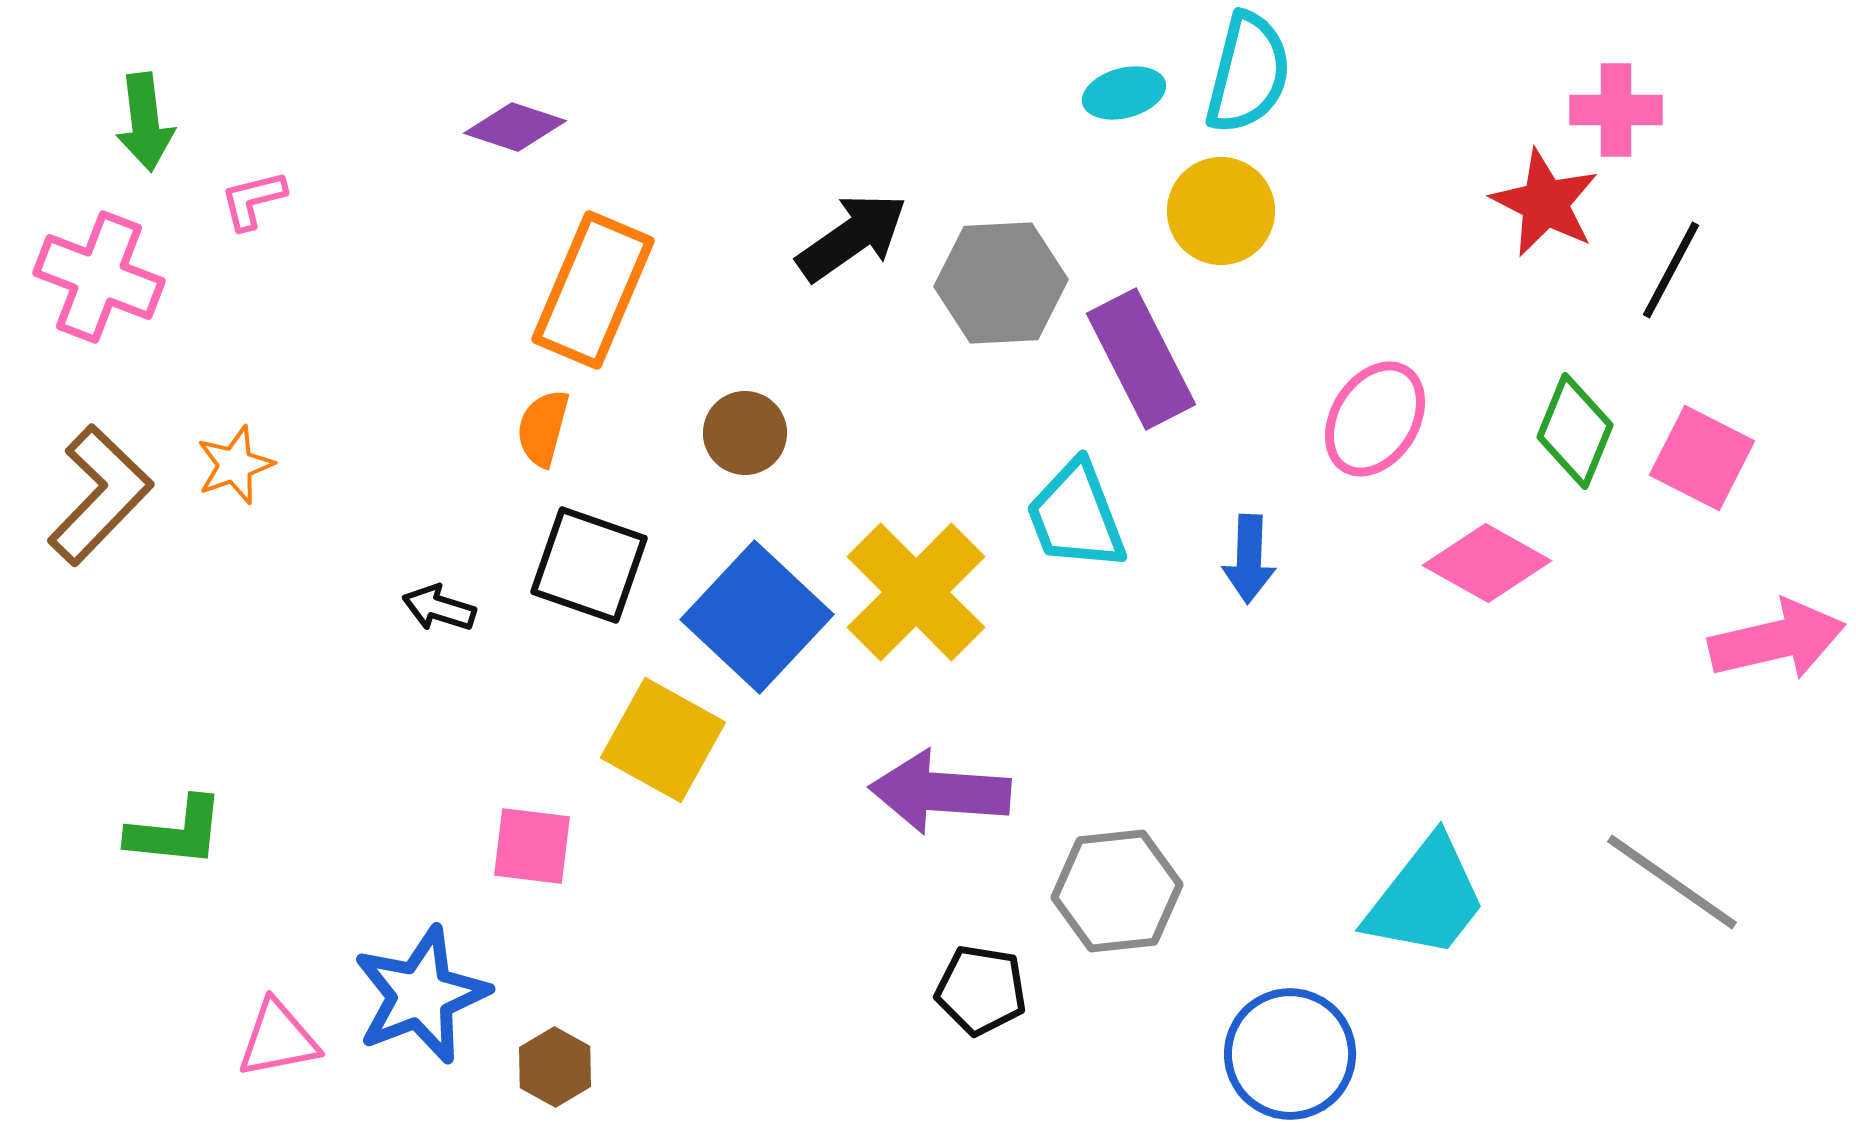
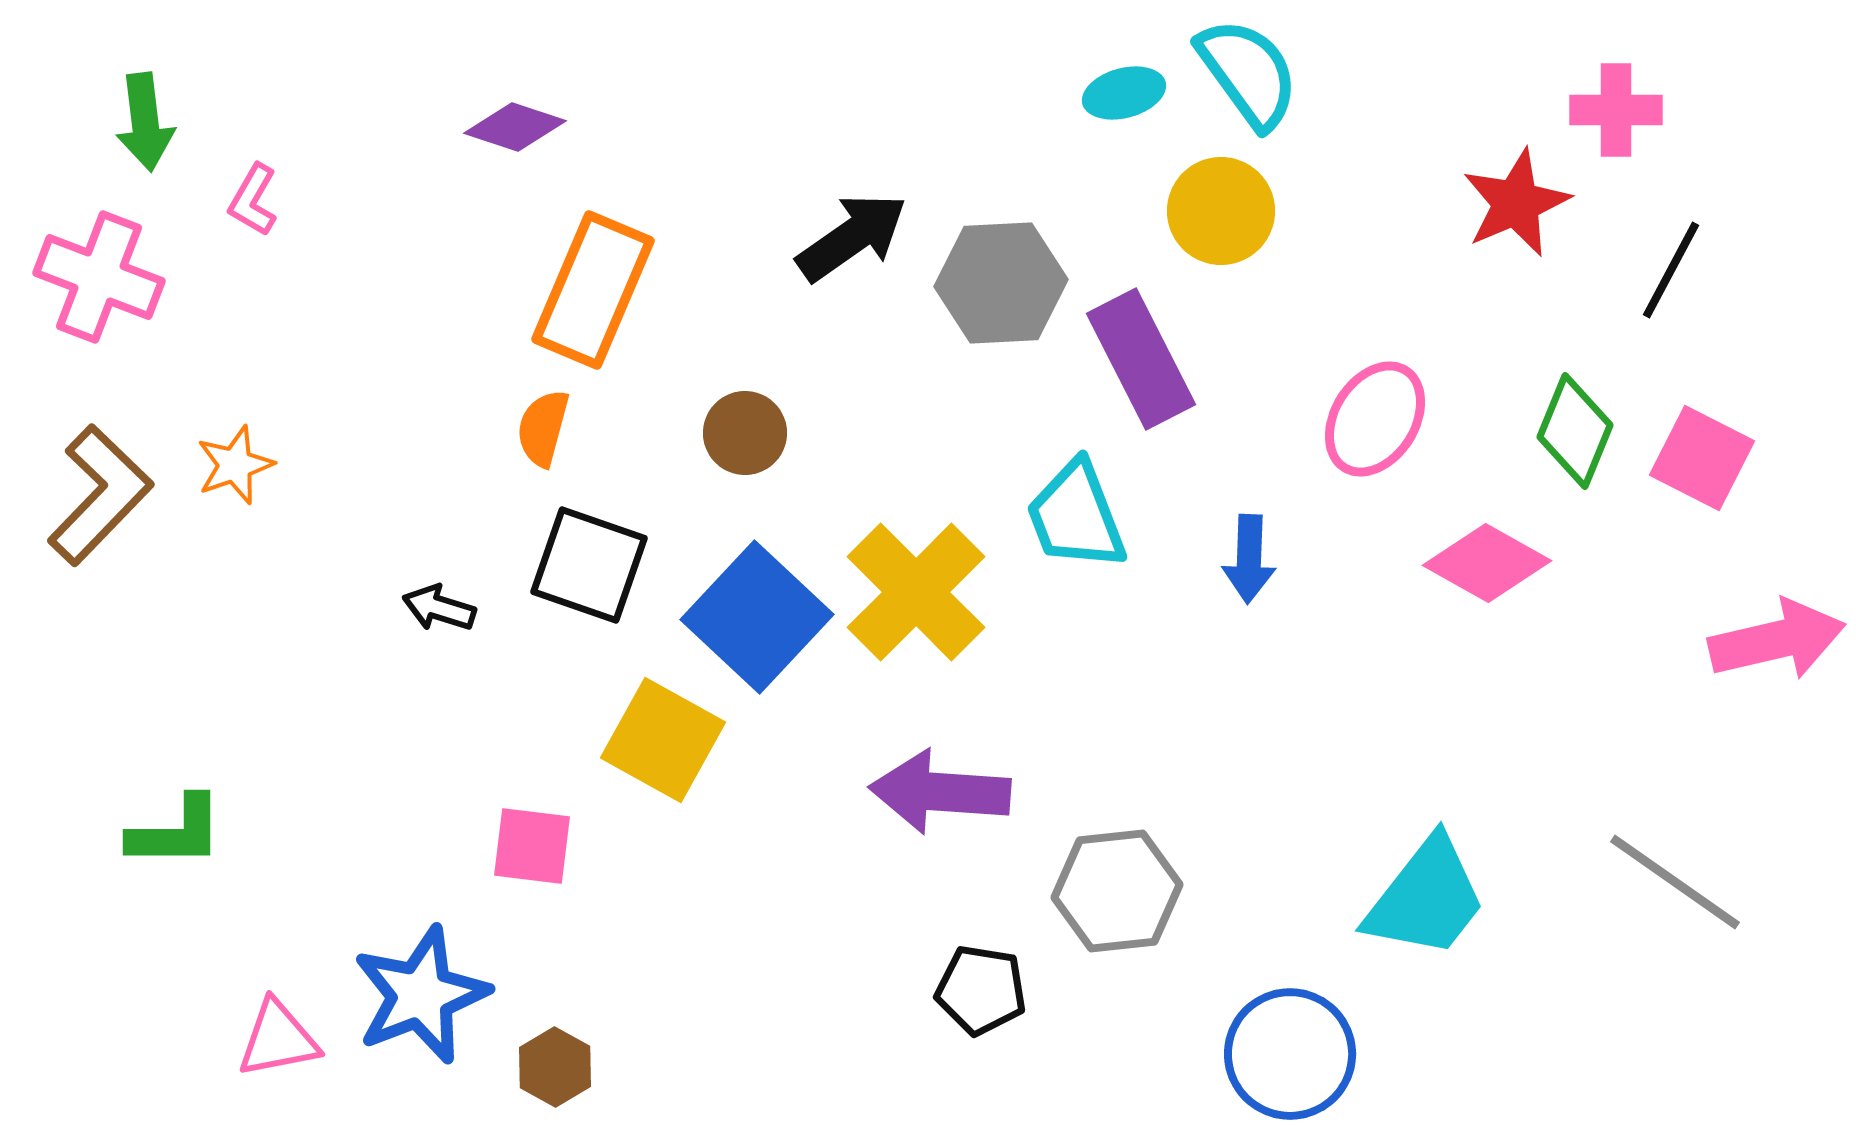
cyan semicircle at (1248, 73): rotated 50 degrees counterclockwise
pink L-shape at (253, 200): rotated 46 degrees counterclockwise
red star at (1545, 203): moved 29 px left; rotated 22 degrees clockwise
green L-shape at (176, 832): rotated 6 degrees counterclockwise
gray line at (1672, 882): moved 3 px right
